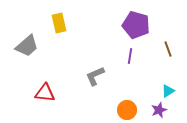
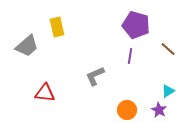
yellow rectangle: moved 2 px left, 4 px down
brown line: rotated 28 degrees counterclockwise
purple star: rotated 21 degrees counterclockwise
